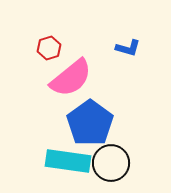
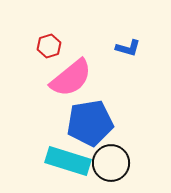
red hexagon: moved 2 px up
blue pentagon: rotated 27 degrees clockwise
cyan rectangle: rotated 9 degrees clockwise
